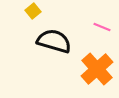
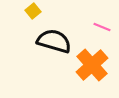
orange cross: moved 5 px left, 4 px up
